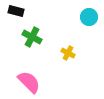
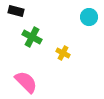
yellow cross: moved 5 px left
pink semicircle: moved 3 px left
